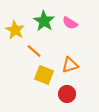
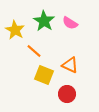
orange triangle: rotated 42 degrees clockwise
